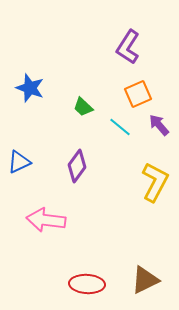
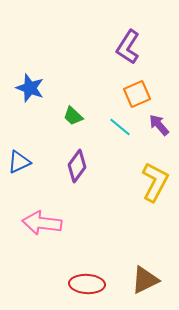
orange square: moved 1 px left
green trapezoid: moved 10 px left, 9 px down
pink arrow: moved 4 px left, 3 px down
